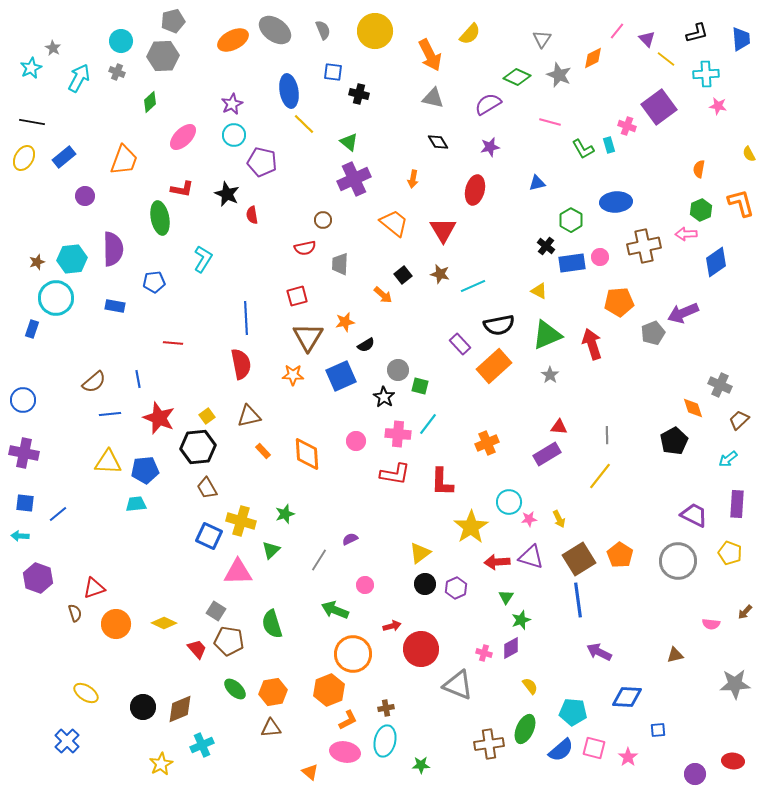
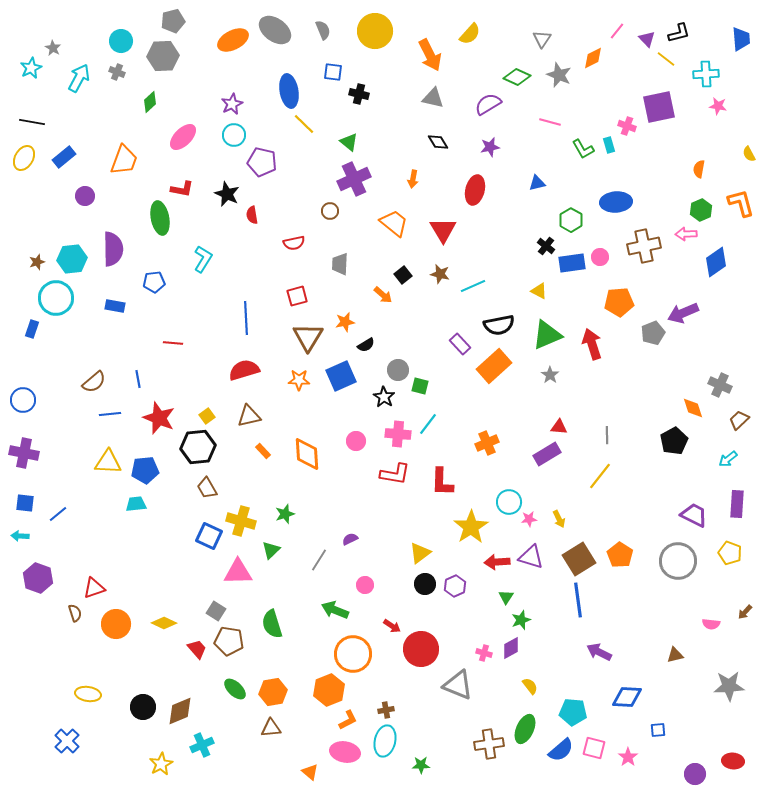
black L-shape at (697, 33): moved 18 px left
purple square at (659, 107): rotated 24 degrees clockwise
brown circle at (323, 220): moved 7 px right, 9 px up
red semicircle at (305, 248): moved 11 px left, 5 px up
red semicircle at (241, 364): moved 3 px right, 6 px down; rotated 96 degrees counterclockwise
orange star at (293, 375): moved 6 px right, 5 px down
purple hexagon at (456, 588): moved 1 px left, 2 px up
red arrow at (392, 626): rotated 48 degrees clockwise
gray star at (735, 684): moved 6 px left, 2 px down
yellow ellipse at (86, 693): moved 2 px right, 1 px down; rotated 25 degrees counterclockwise
brown cross at (386, 708): moved 2 px down
brown diamond at (180, 709): moved 2 px down
